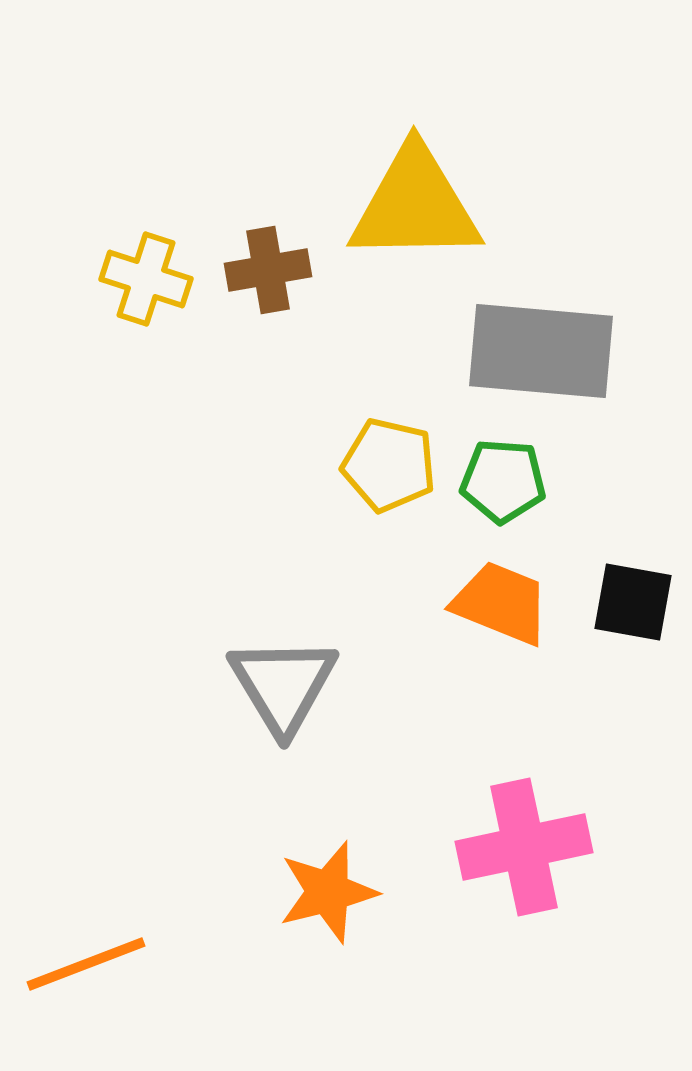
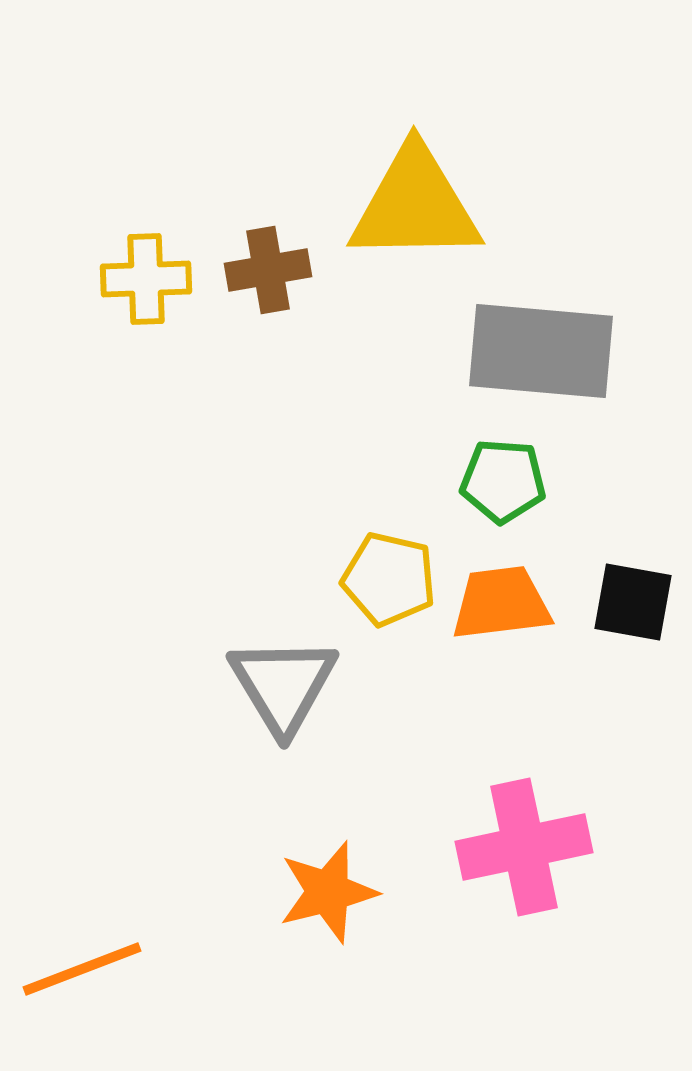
yellow cross: rotated 20 degrees counterclockwise
yellow pentagon: moved 114 px down
orange trapezoid: rotated 29 degrees counterclockwise
orange line: moved 4 px left, 5 px down
